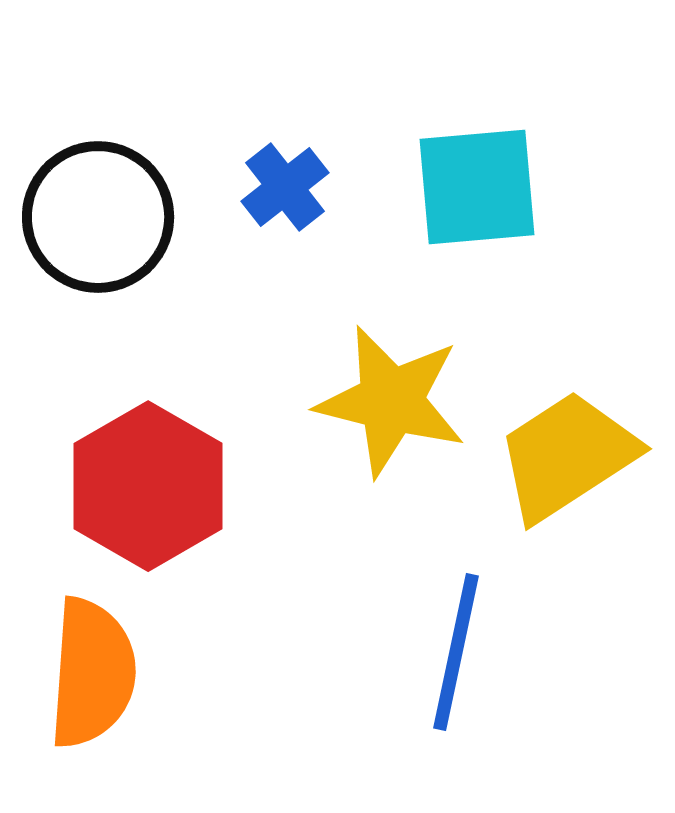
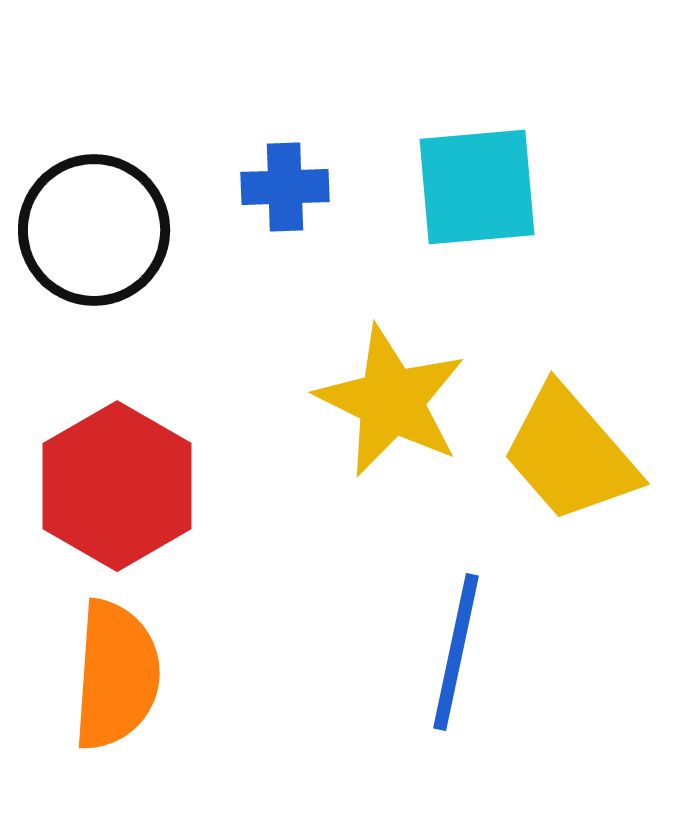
blue cross: rotated 36 degrees clockwise
black circle: moved 4 px left, 13 px down
yellow star: rotated 12 degrees clockwise
yellow trapezoid: moved 3 px right, 2 px up; rotated 98 degrees counterclockwise
red hexagon: moved 31 px left
orange semicircle: moved 24 px right, 2 px down
